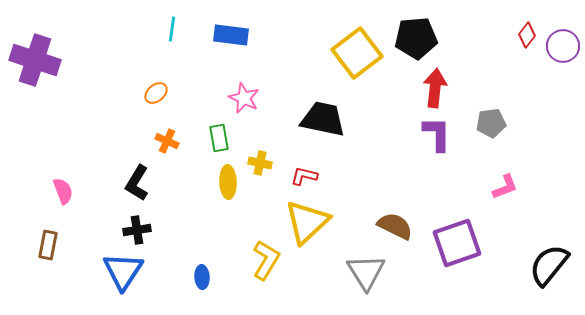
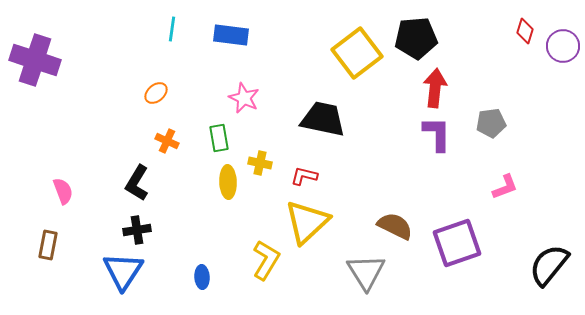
red diamond: moved 2 px left, 4 px up; rotated 20 degrees counterclockwise
